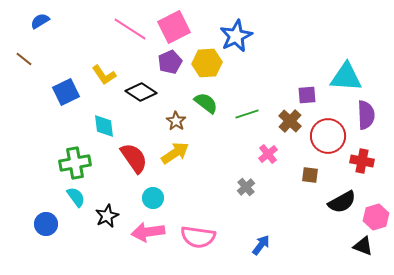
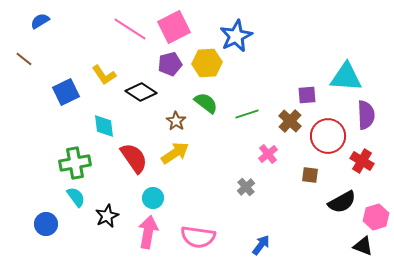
purple pentagon: moved 2 px down; rotated 10 degrees clockwise
red cross: rotated 20 degrees clockwise
pink arrow: rotated 108 degrees clockwise
